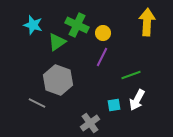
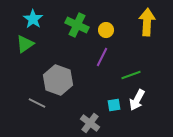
cyan star: moved 6 px up; rotated 18 degrees clockwise
yellow circle: moved 3 px right, 3 px up
green triangle: moved 32 px left, 2 px down
gray cross: rotated 18 degrees counterclockwise
